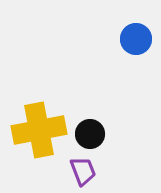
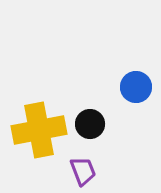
blue circle: moved 48 px down
black circle: moved 10 px up
